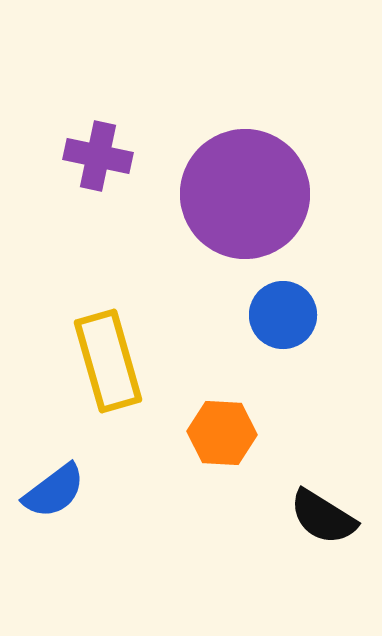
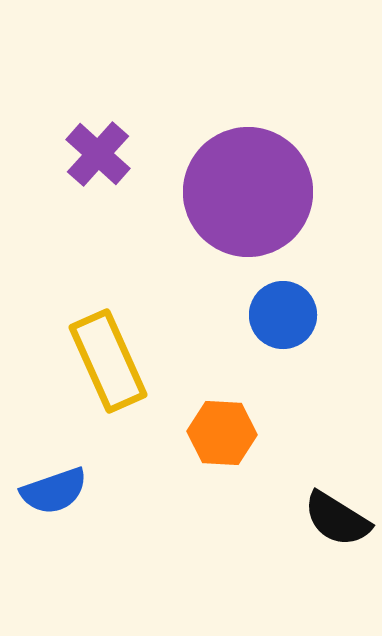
purple cross: moved 2 px up; rotated 30 degrees clockwise
purple circle: moved 3 px right, 2 px up
yellow rectangle: rotated 8 degrees counterclockwise
blue semicircle: rotated 18 degrees clockwise
black semicircle: moved 14 px right, 2 px down
